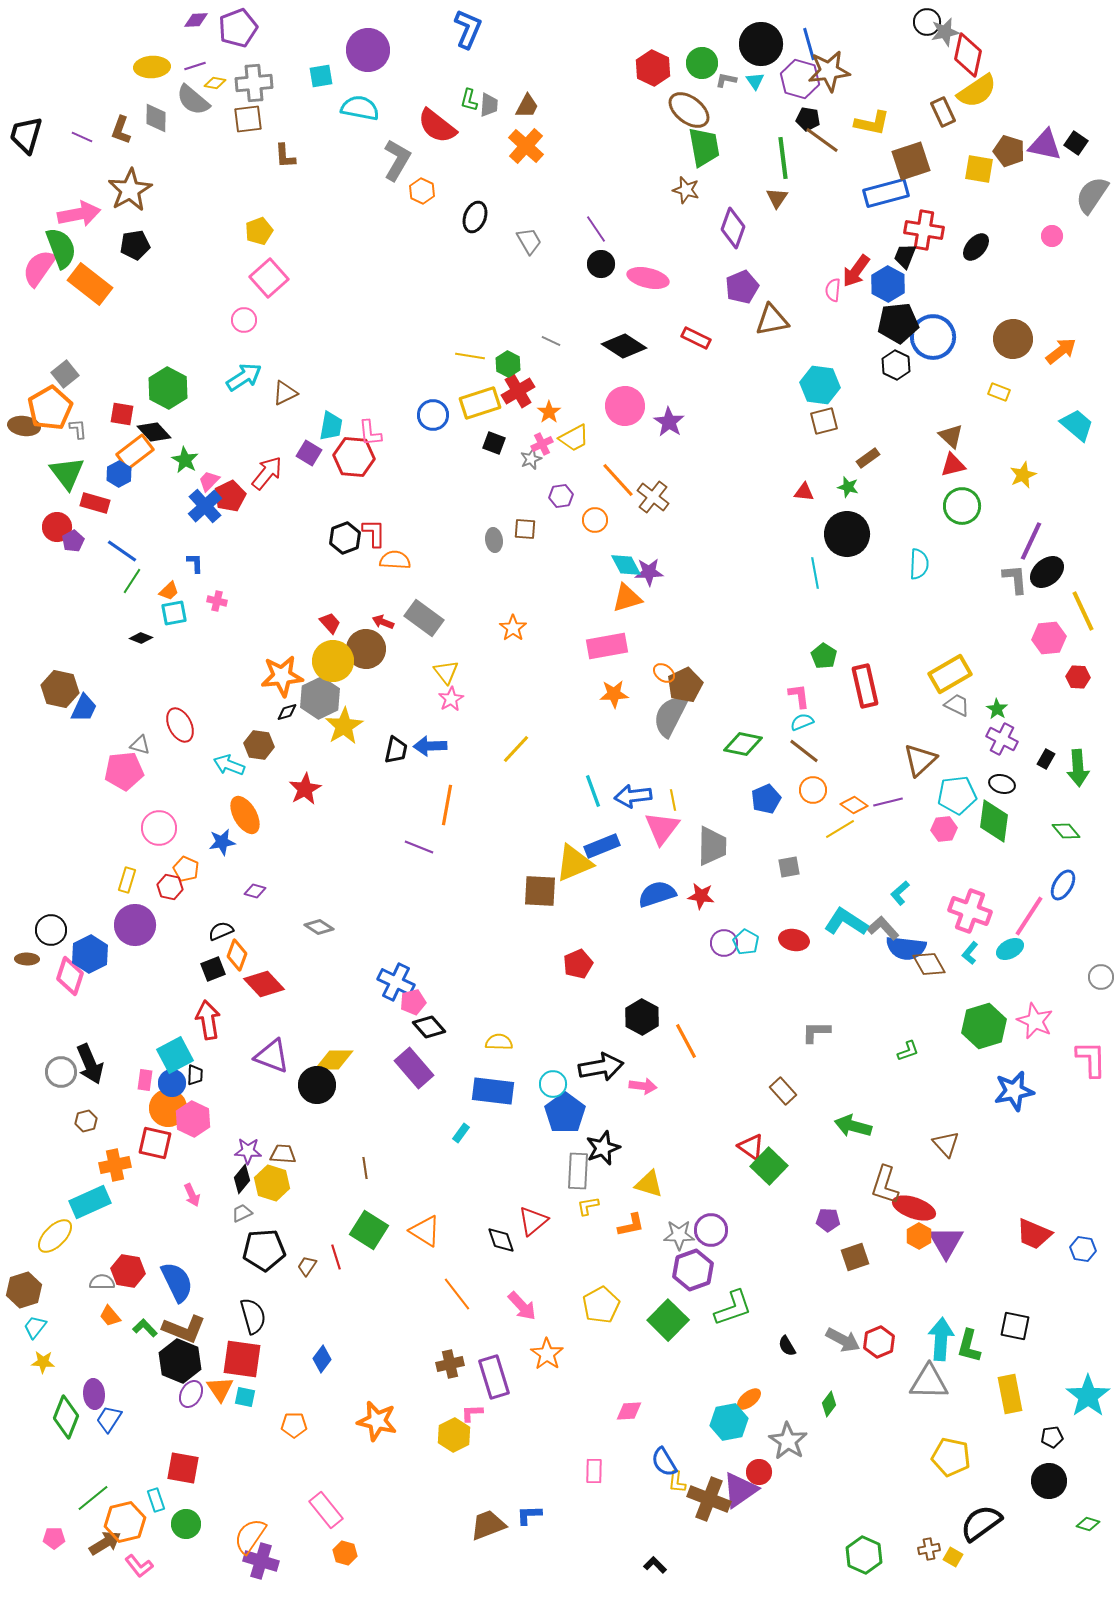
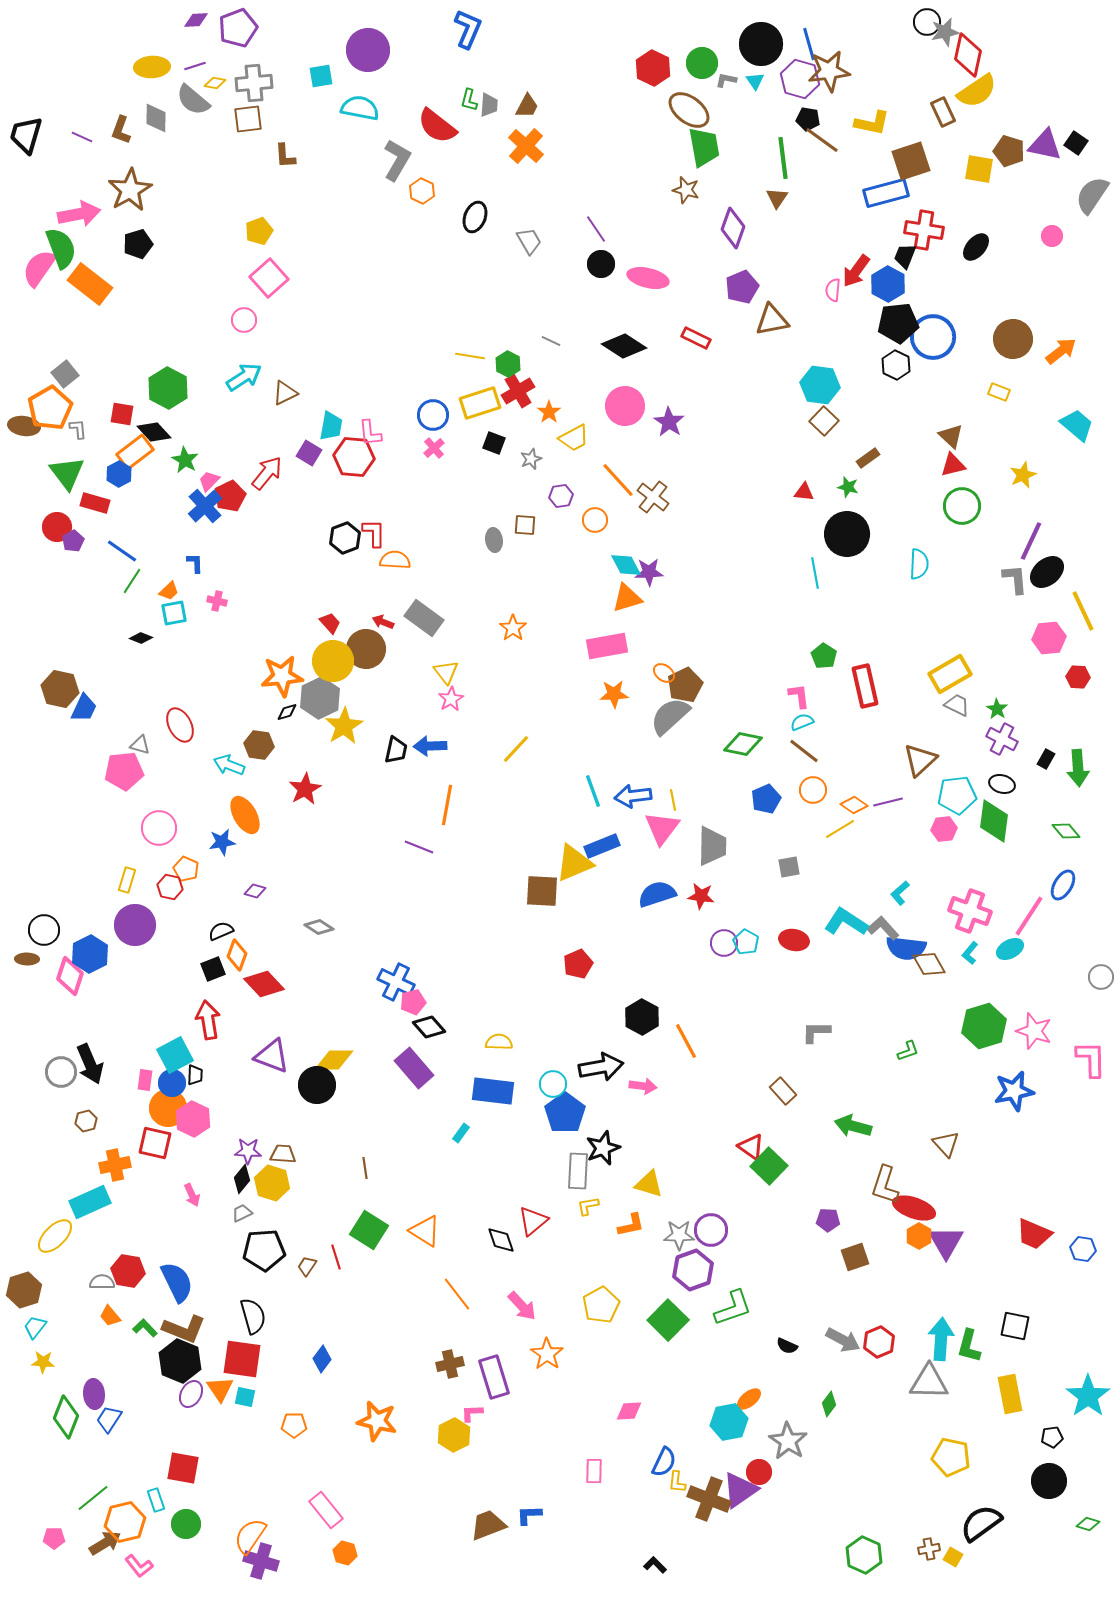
black pentagon at (135, 245): moved 3 px right, 1 px up; rotated 8 degrees counterclockwise
brown square at (824, 421): rotated 32 degrees counterclockwise
pink cross at (542, 444): moved 108 px left, 4 px down; rotated 15 degrees counterclockwise
brown square at (525, 529): moved 4 px up
gray semicircle at (670, 716): rotated 21 degrees clockwise
brown square at (540, 891): moved 2 px right
black circle at (51, 930): moved 7 px left
pink star at (1035, 1021): moved 1 px left, 10 px down; rotated 6 degrees counterclockwise
black semicircle at (787, 1346): rotated 35 degrees counterclockwise
blue semicircle at (664, 1462): rotated 124 degrees counterclockwise
